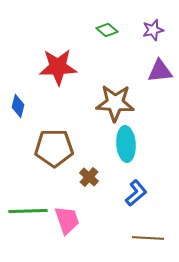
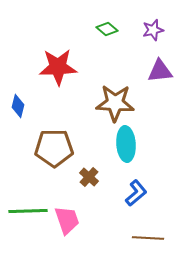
green diamond: moved 1 px up
